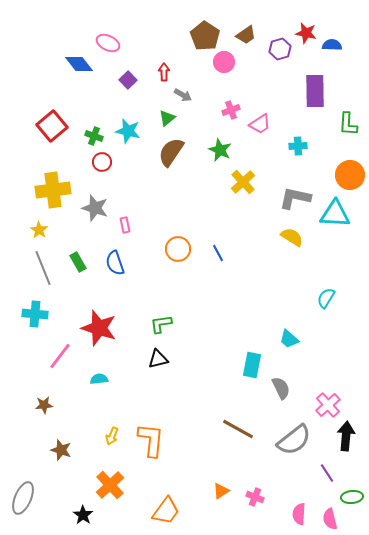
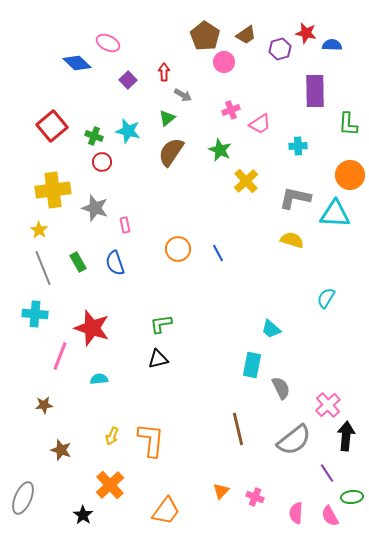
blue diamond at (79, 64): moved 2 px left, 1 px up; rotated 8 degrees counterclockwise
yellow cross at (243, 182): moved 3 px right, 1 px up
yellow semicircle at (292, 237): moved 3 px down; rotated 15 degrees counterclockwise
red star at (99, 328): moved 7 px left
cyan trapezoid at (289, 339): moved 18 px left, 10 px up
pink line at (60, 356): rotated 16 degrees counterclockwise
brown line at (238, 429): rotated 48 degrees clockwise
orange triangle at (221, 491): rotated 12 degrees counterclockwise
pink semicircle at (299, 514): moved 3 px left, 1 px up
pink semicircle at (330, 519): moved 3 px up; rotated 15 degrees counterclockwise
